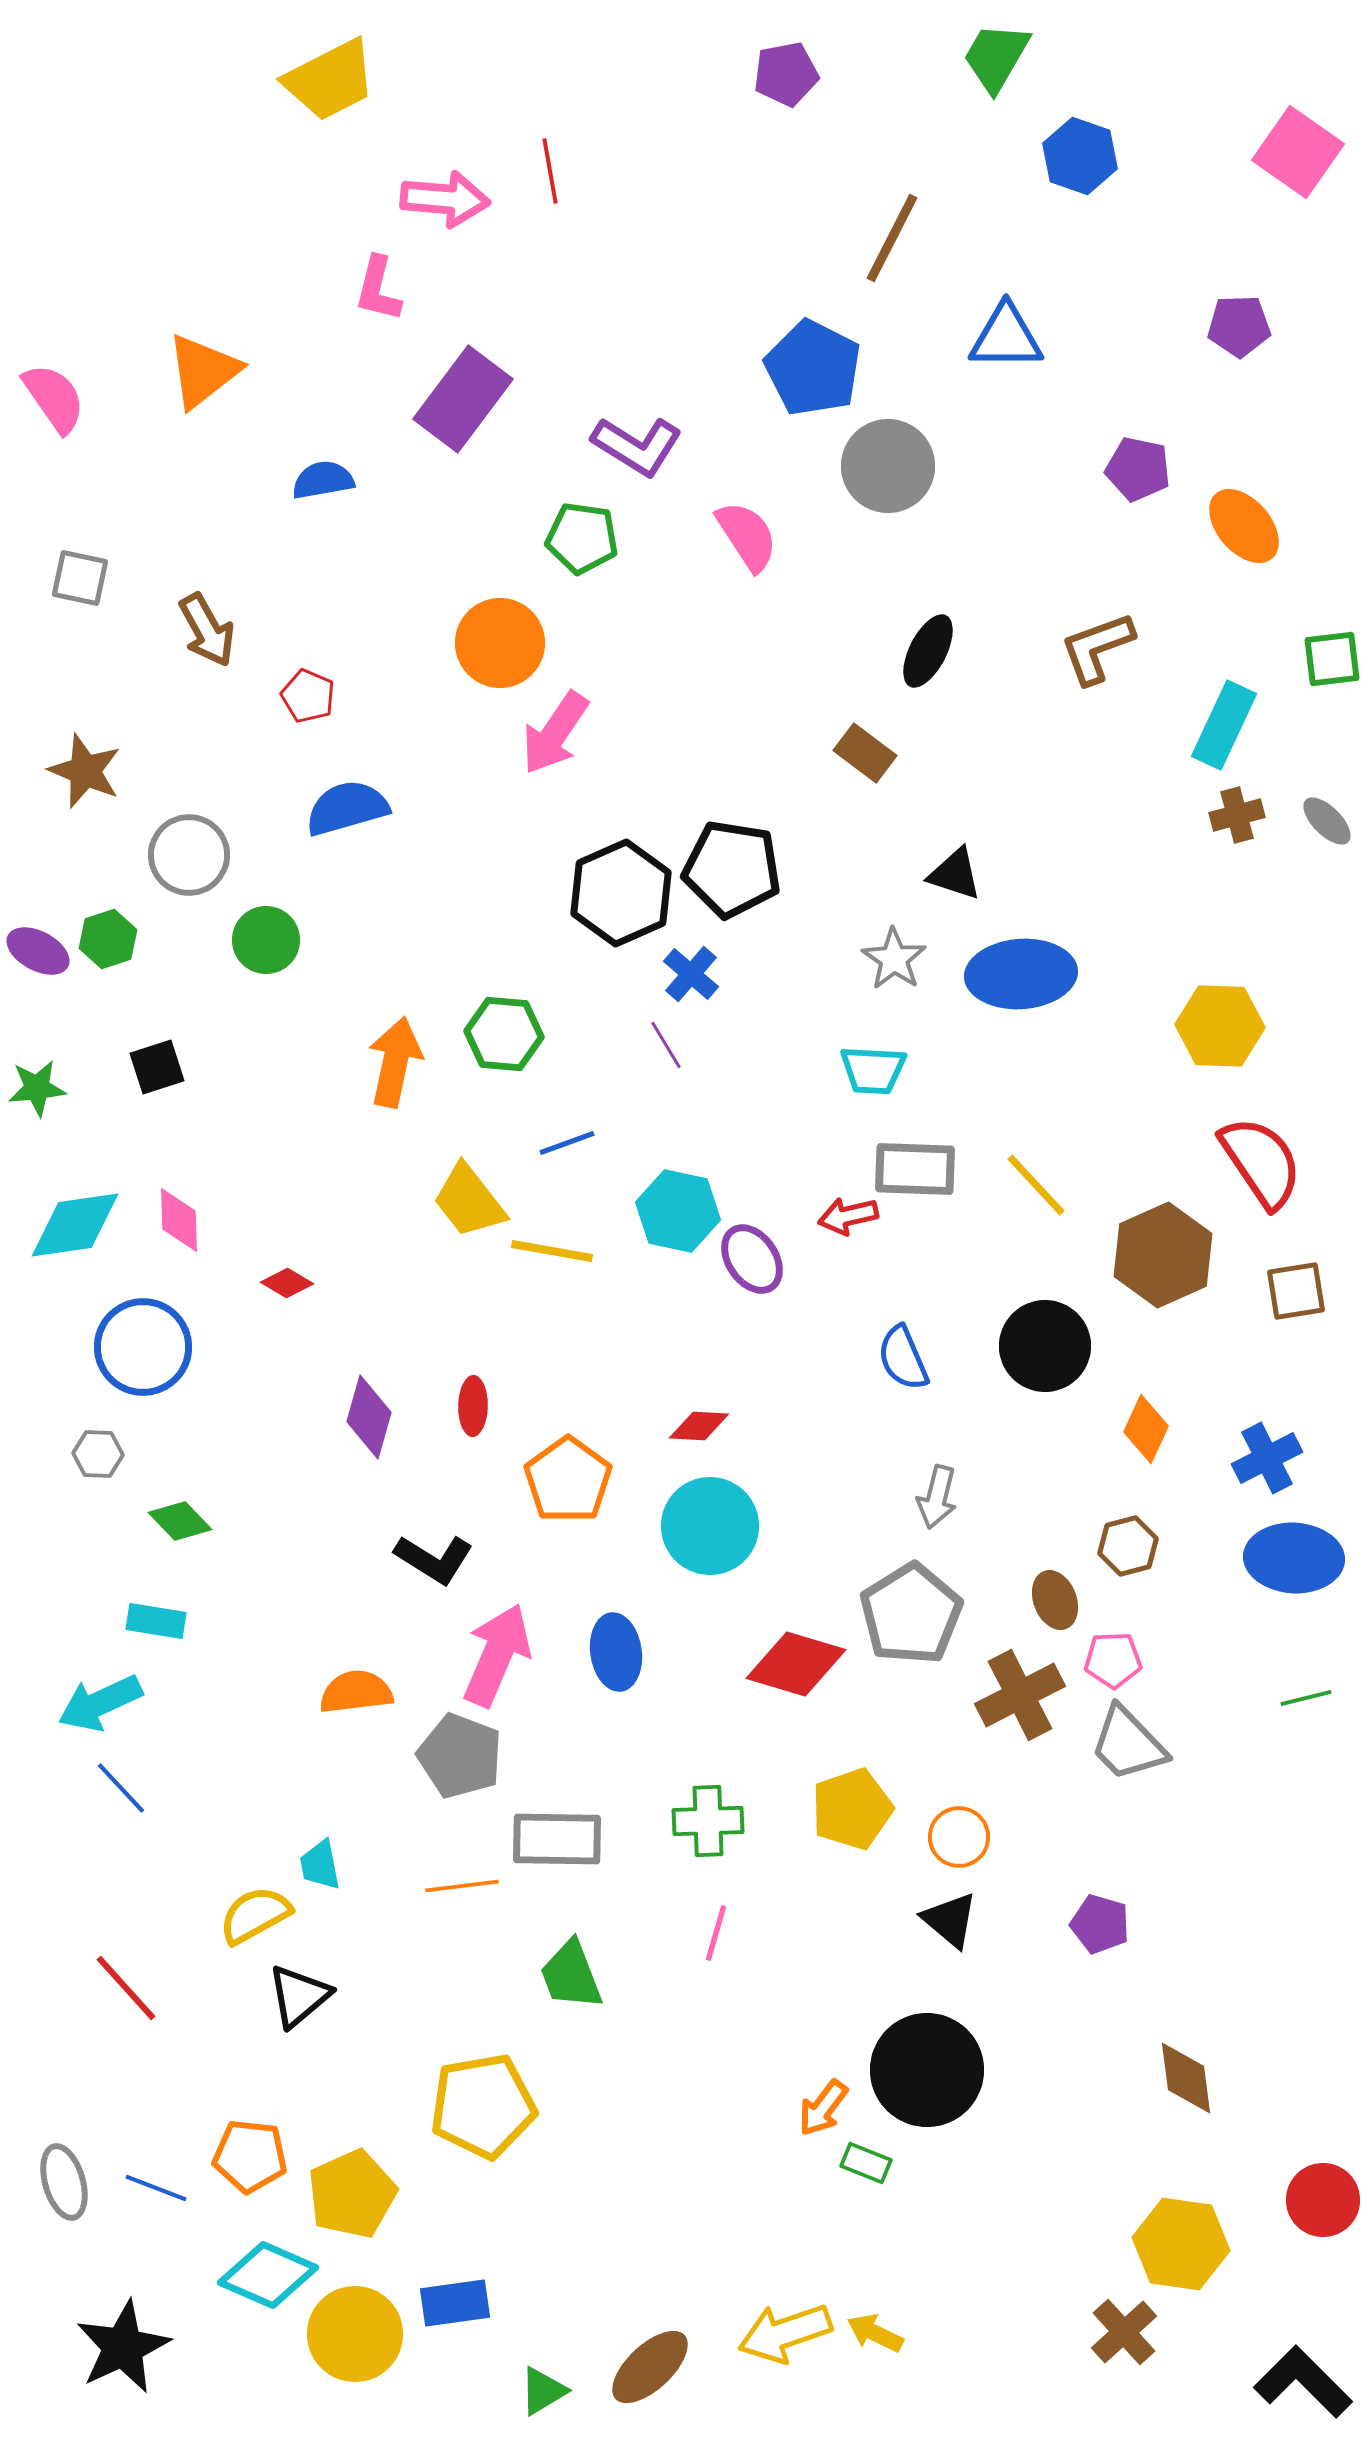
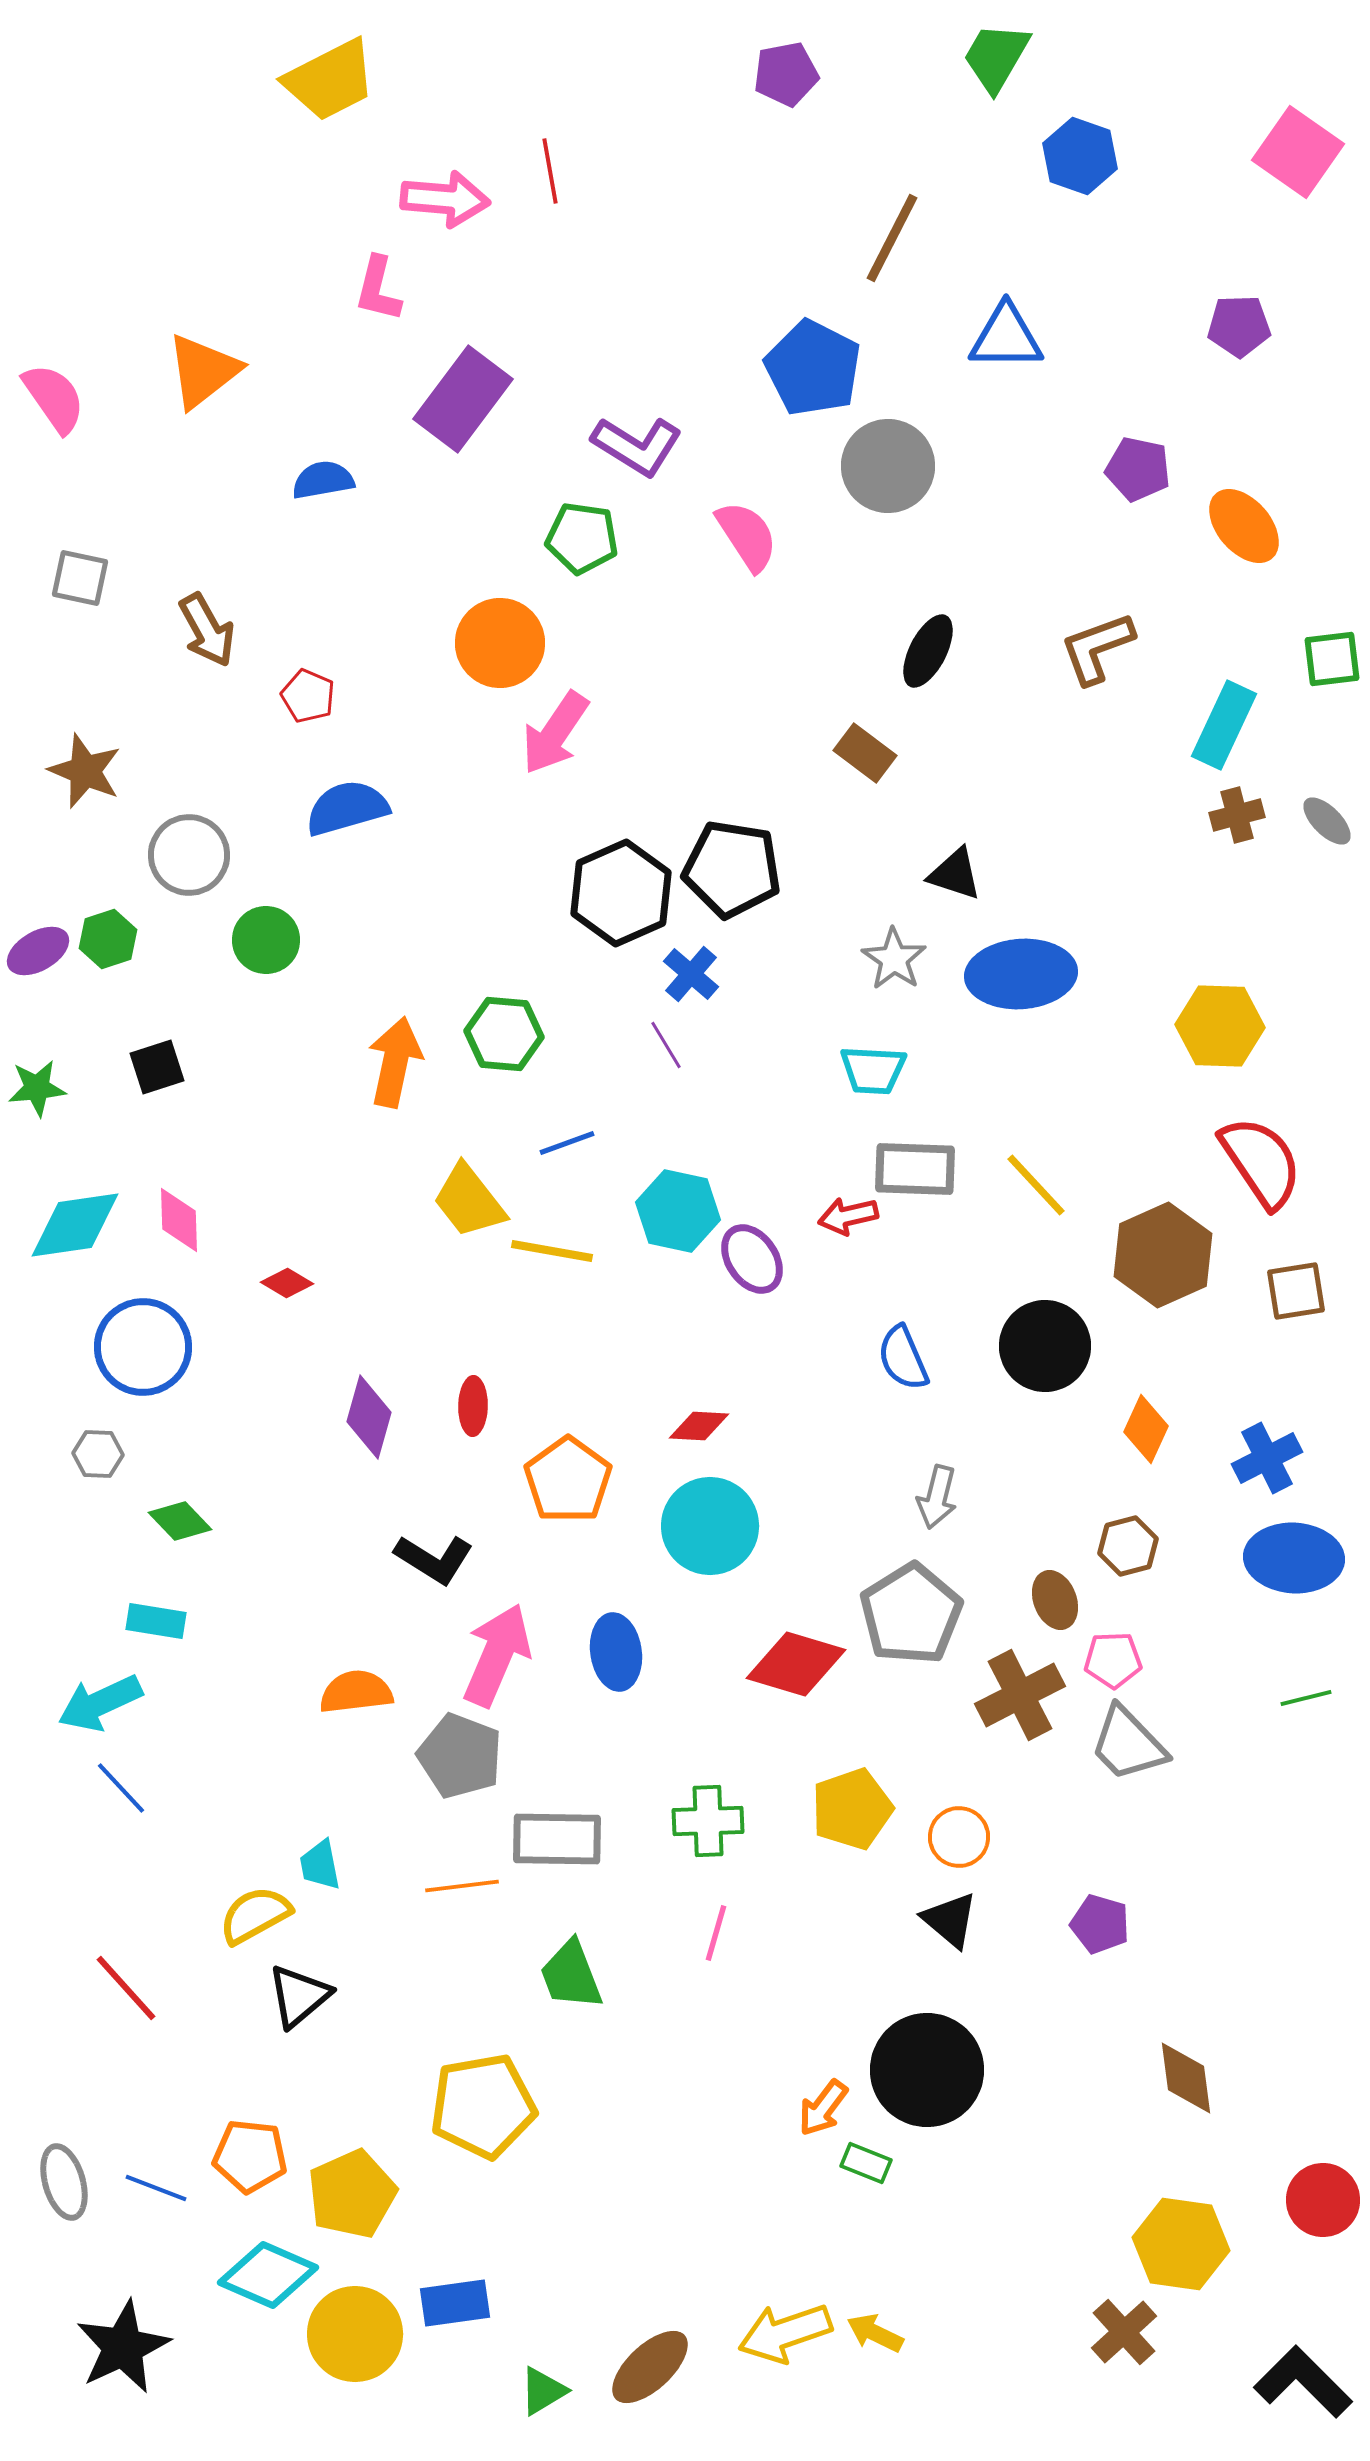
purple ellipse at (38, 951): rotated 58 degrees counterclockwise
